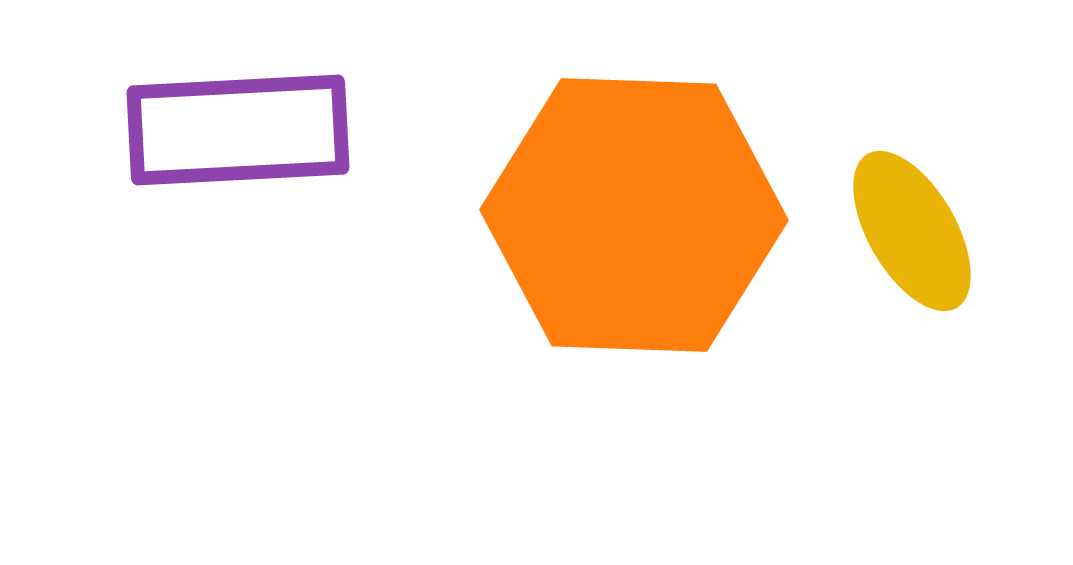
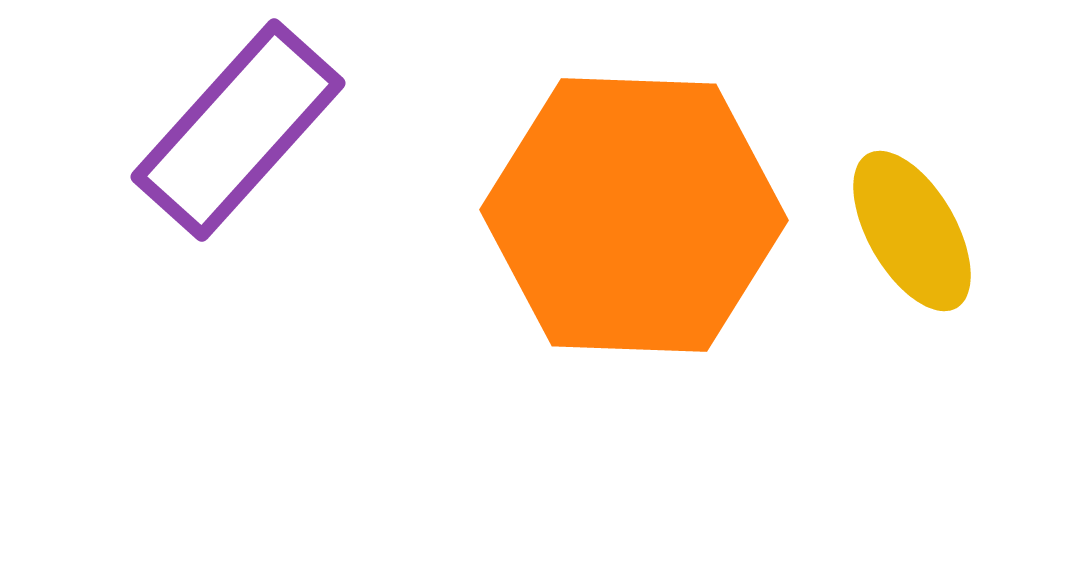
purple rectangle: rotated 45 degrees counterclockwise
